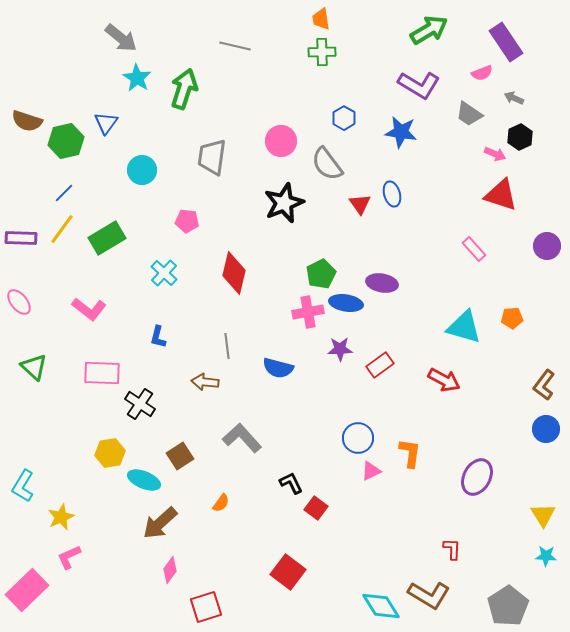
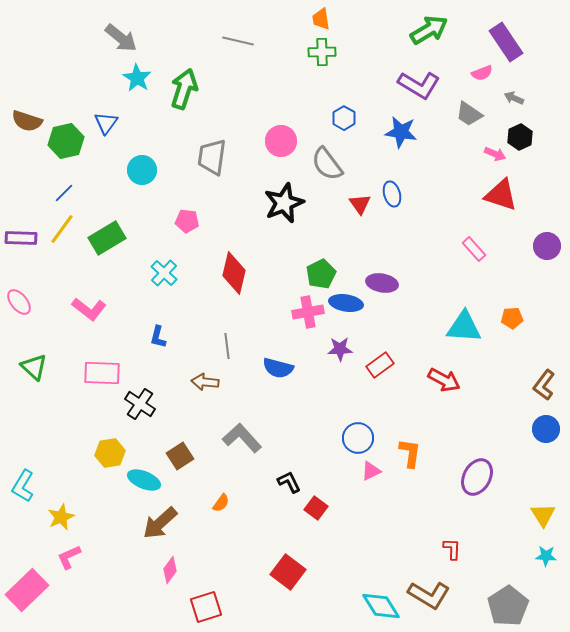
gray line at (235, 46): moved 3 px right, 5 px up
cyan triangle at (464, 327): rotated 12 degrees counterclockwise
black L-shape at (291, 483): moved 2 px left, 1 px up
